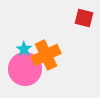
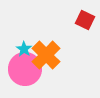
red square: moved 1 px right, 2 px down; rotated 12 degrees clockwise
orange cross: rotated 20 degrees counterclockwise
